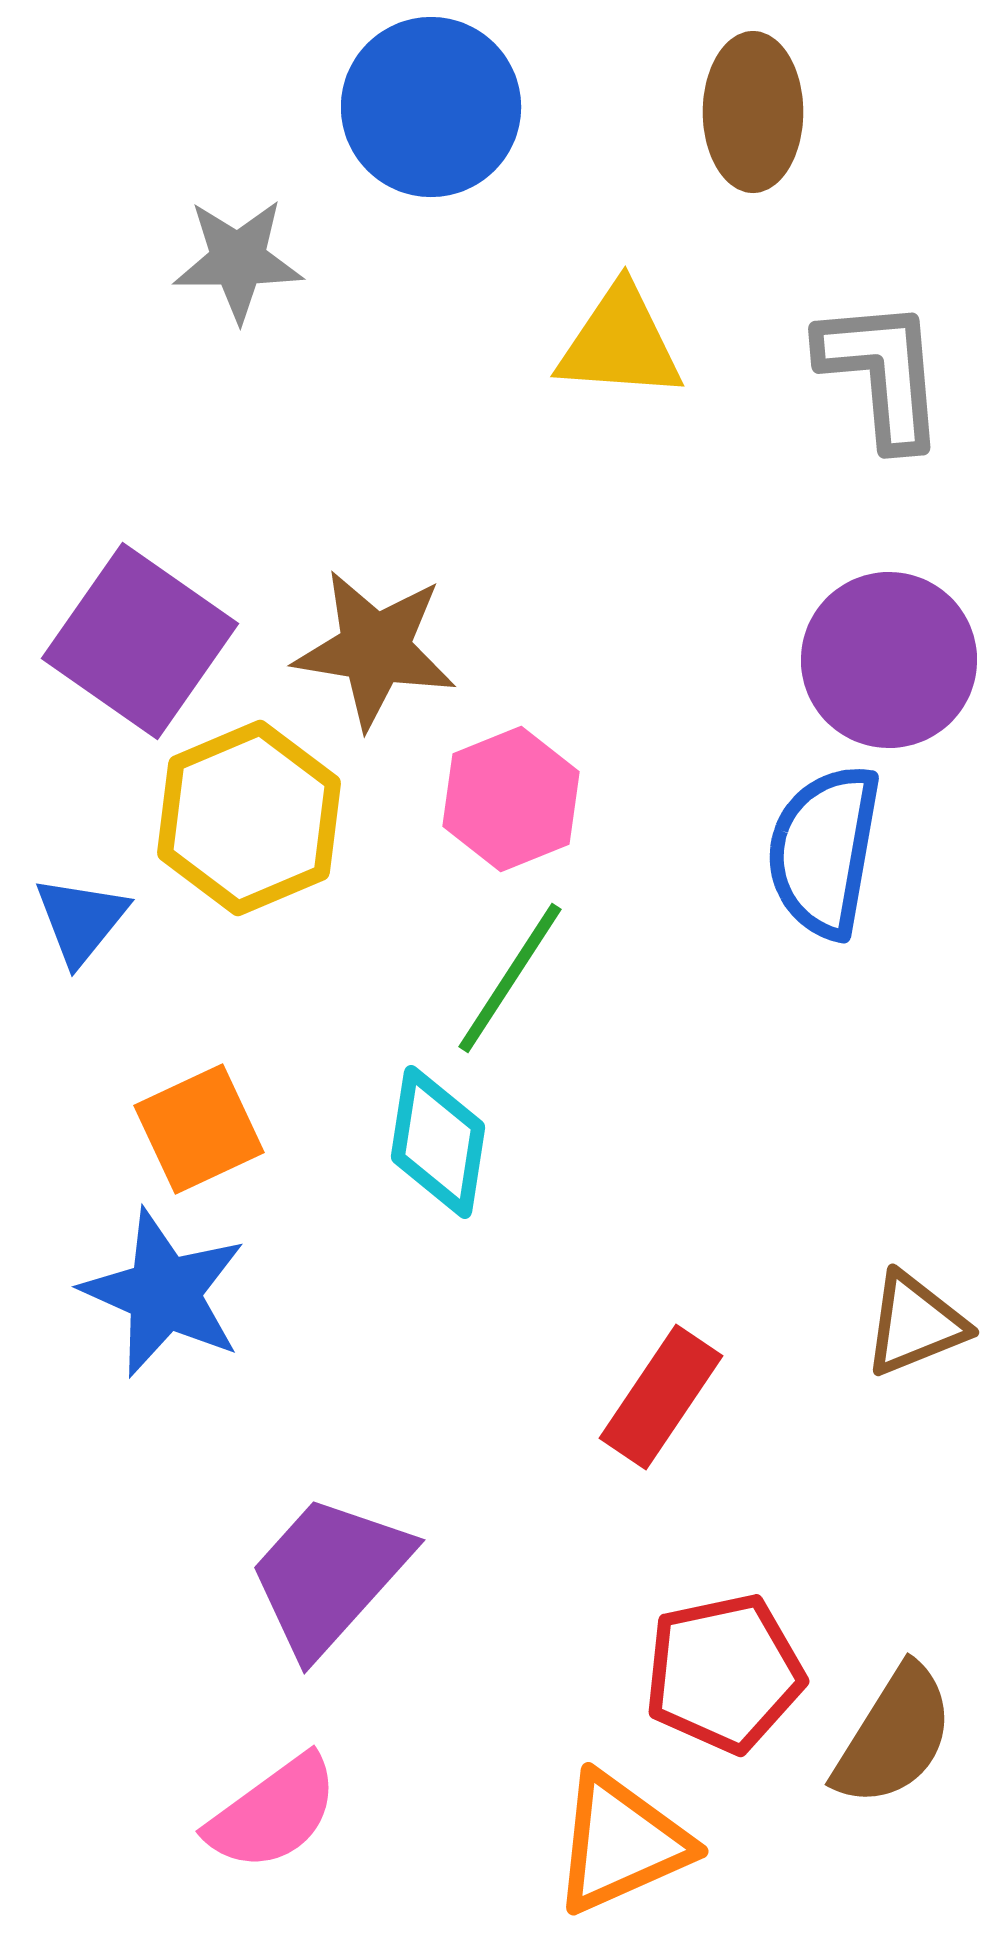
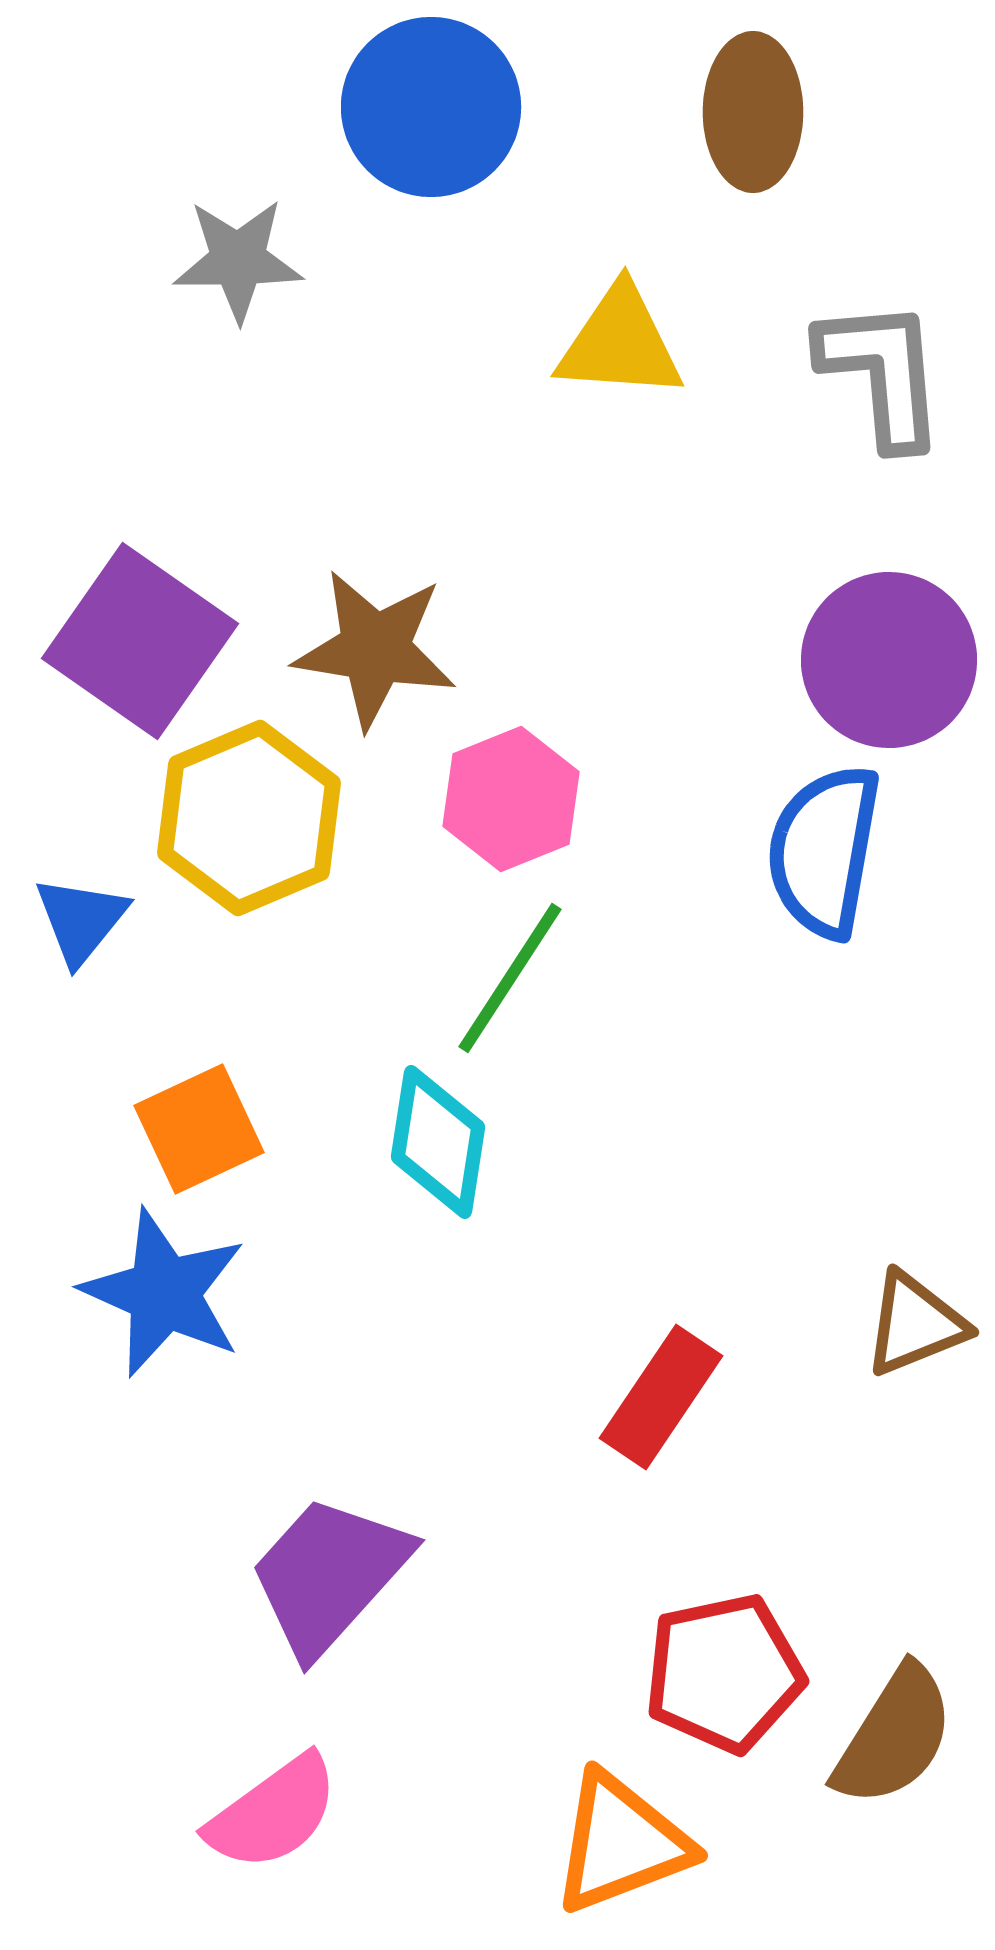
orange triangle: rotated 3 degrees clockwise
